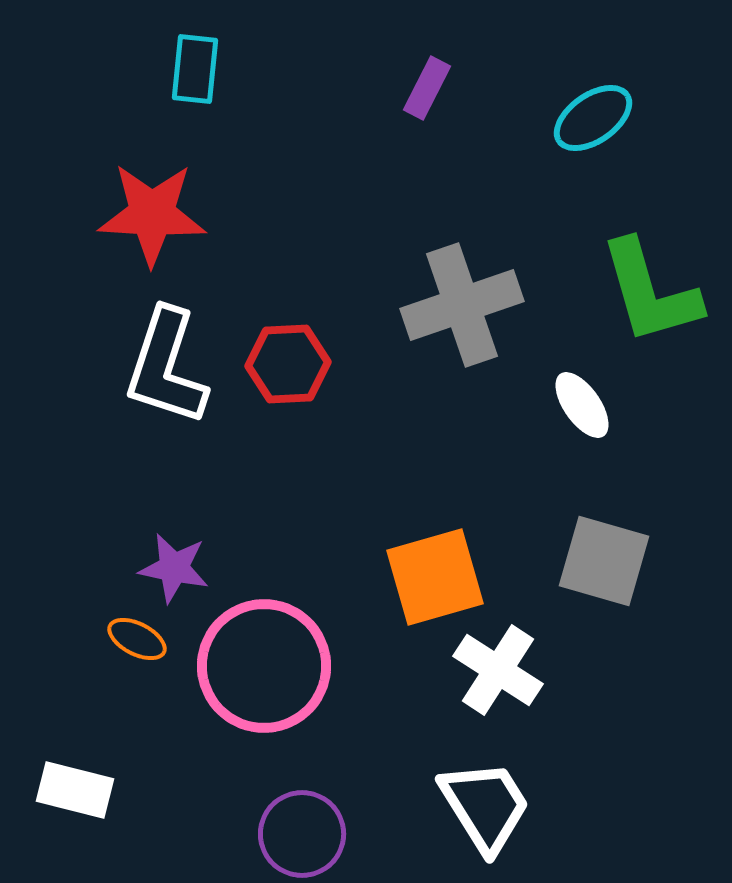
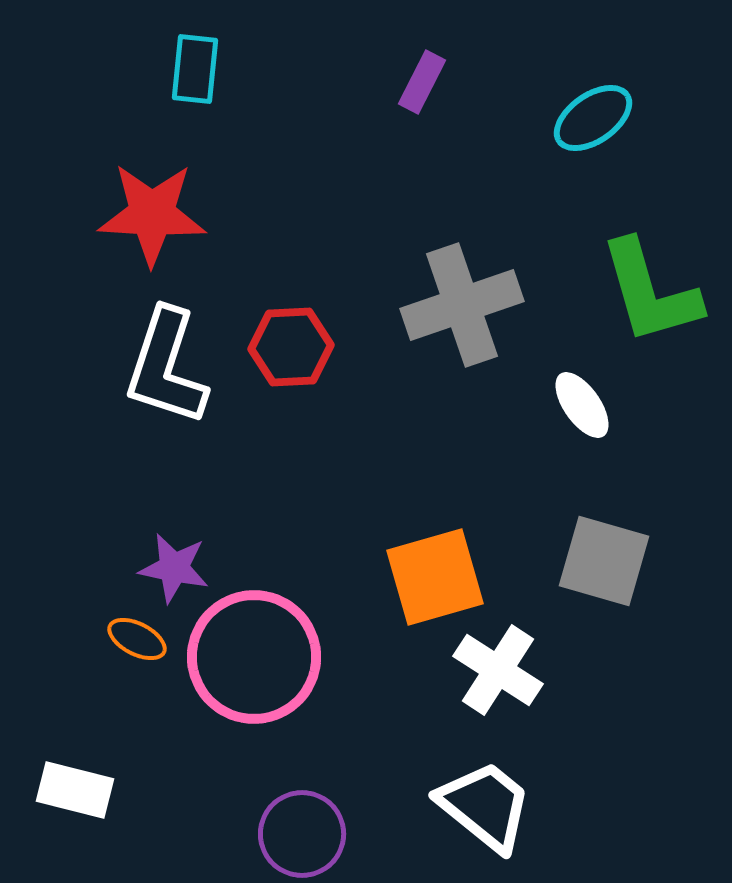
purple rectangle: moved 5 px left, 6 px up
red hexagon: moved 3 px right, 17 px up
pink circle: moved 10 px left, 9 px up
white trapezoid: rotated 19 degrees counterclockwise
